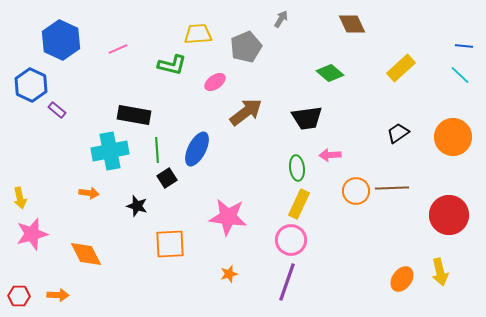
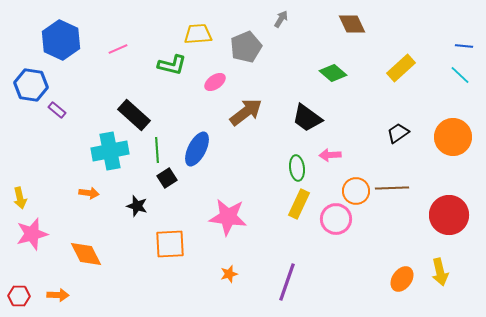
green diamond at (330, 73): moved 3 px right
blue hexagon at (31, 85): rotated 16 degrees counterclockwise
black rectangle at (134, 115): rotated 32 degrees clockwise
black trapezoid at (307, 118): rotated 44 degrees clockwise
pink circle at (291, 240): moved 45 px right, 21 px up
